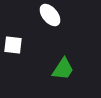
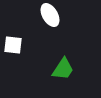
white ellipse: rotated 10 degrees clockwise
